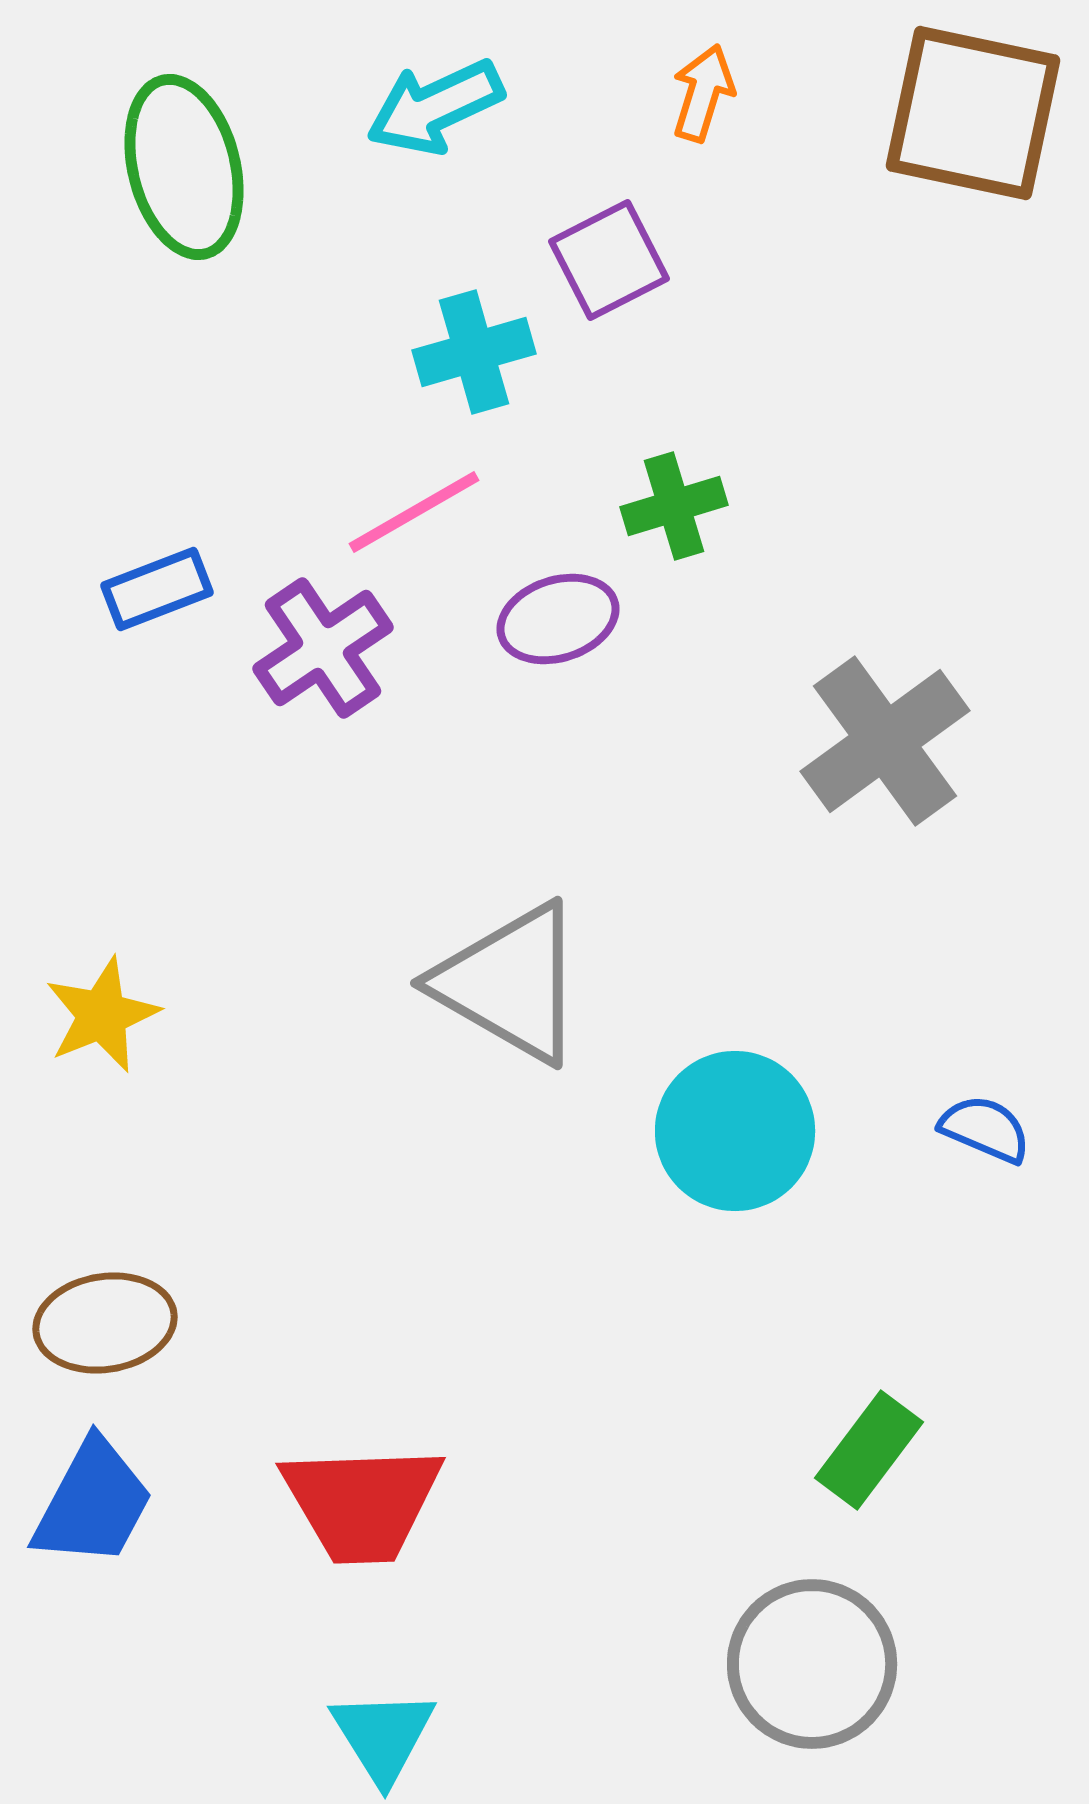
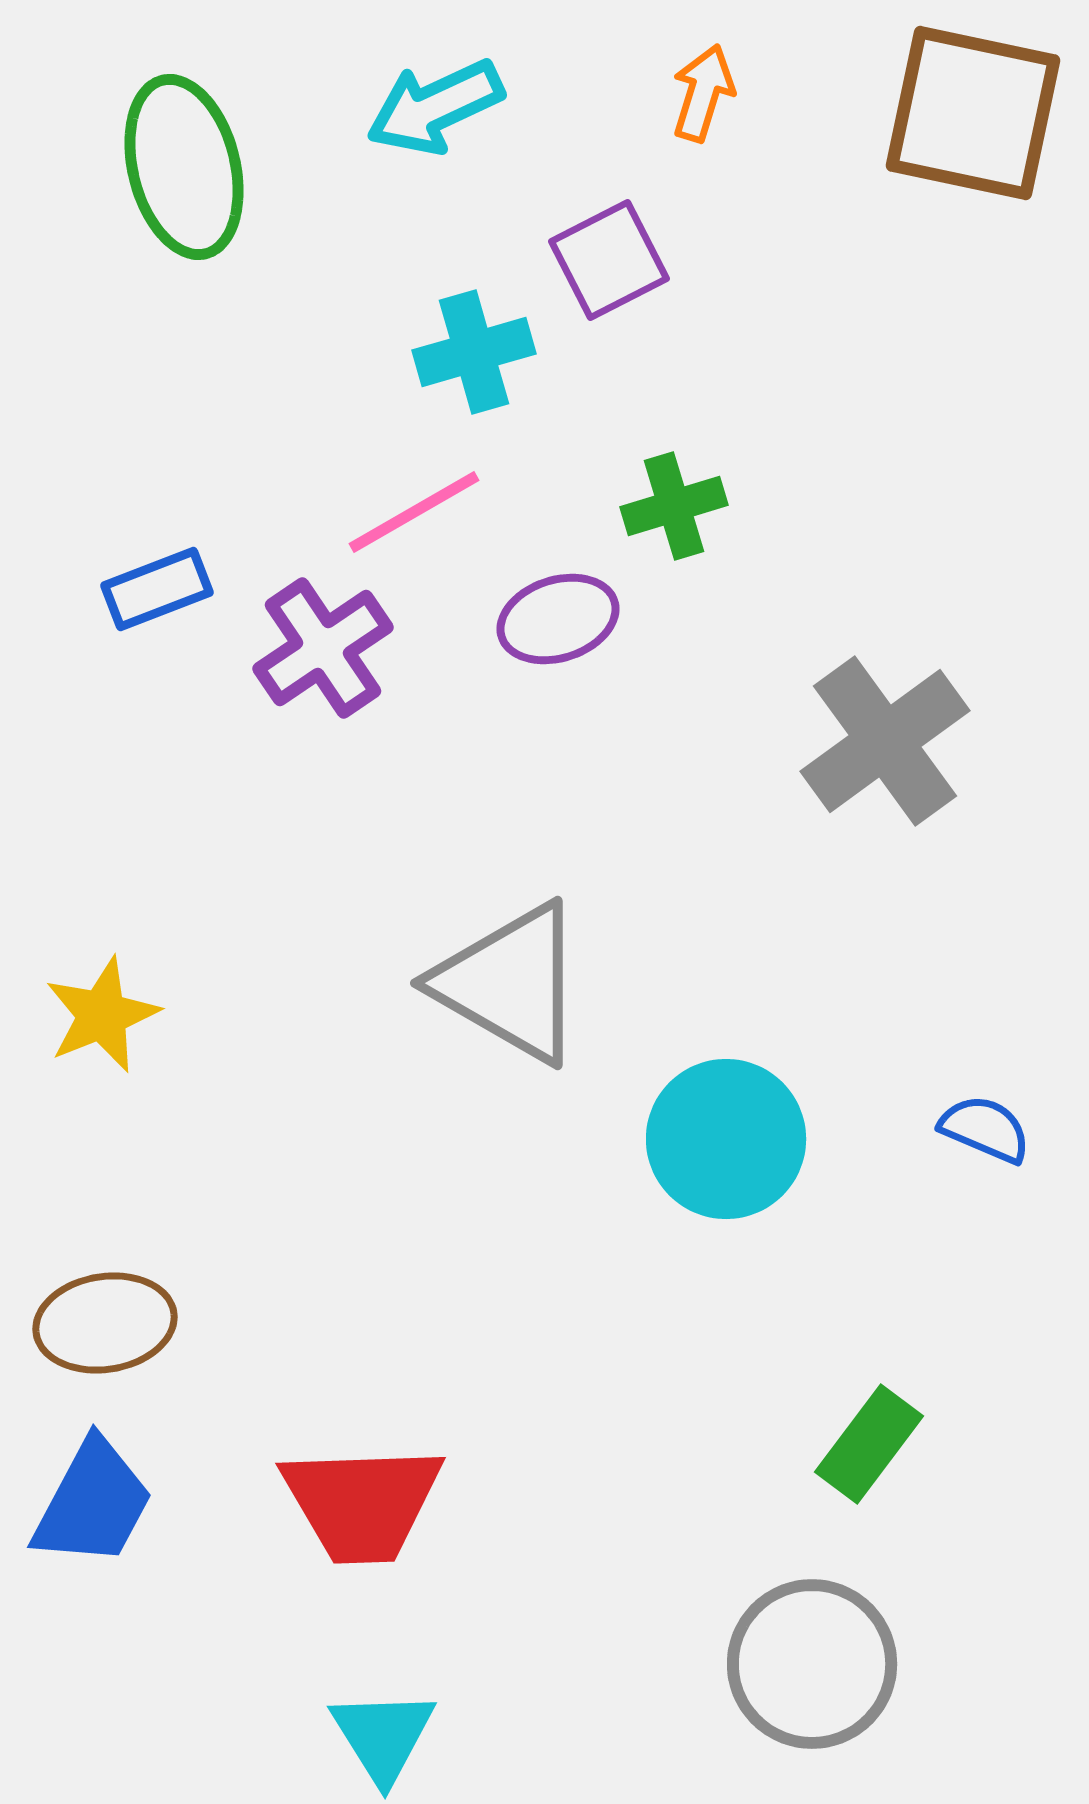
cyan circle: moved 9 px left, 8 px down
green rectangle: moved 6 px up
